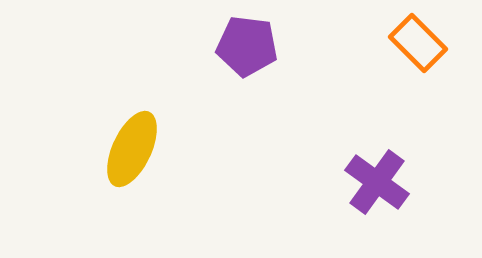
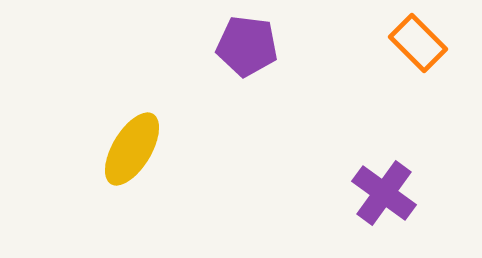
yellow ellipse: rotated 6 degrees clockwise
purple cross: moved 7 px right, 11 px down
